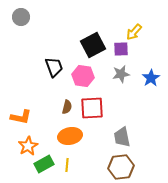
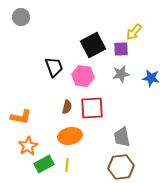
blue star: rotated 30 degrees counterclockwise
